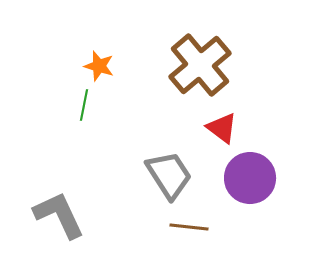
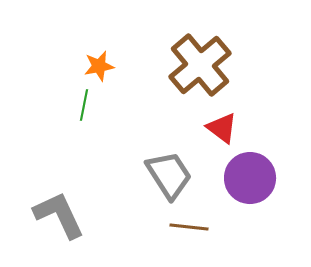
orange star: rotated 28 degrees counterclockwise
